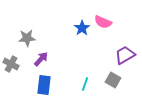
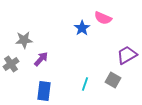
pink semicircle: moved 4 px up
gray star: moved 3 px left, 2 px down
purple trapezoid: moved 2 px right
gray cross: rotated 28 degrees clockwise
blue rectangle: moved 6 px down
